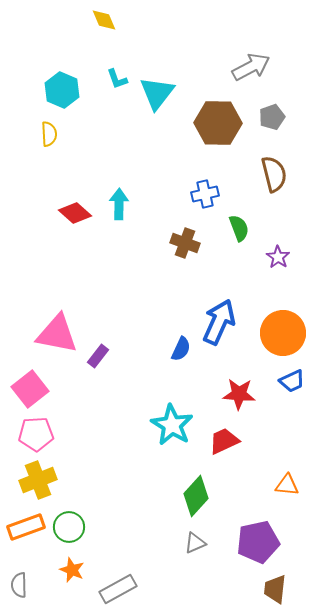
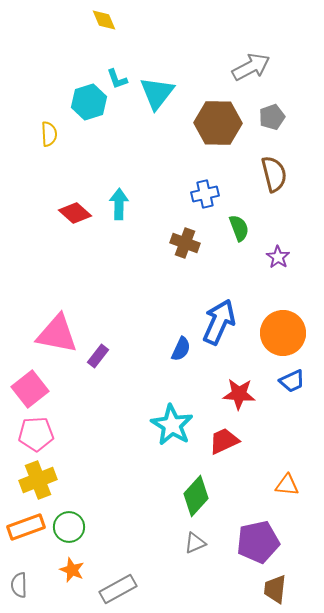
cyan hexagon: moved 27 px right, 12 px down; rotated 20 degrees clockwise
